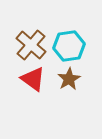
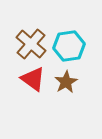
brown cross: moved 1 px up
brown star: moved 3 px left, 3 px down
